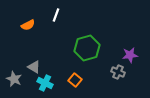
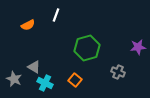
purple star: moved 8 px right, 8 px up
